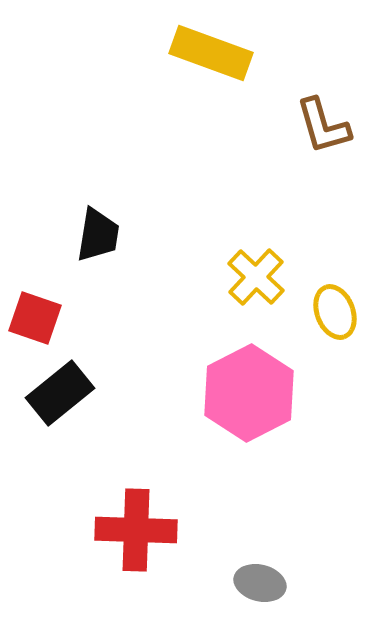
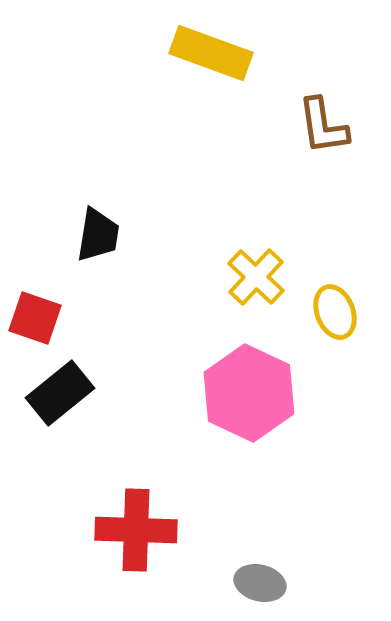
brown L-shape: rotated 8 degrees clockwise
pink hexagon: rotated 8 degrees counterclockwise
